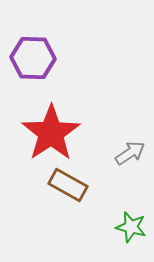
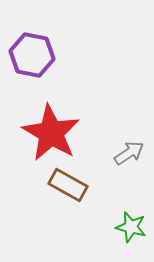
purple hexagon: moved 1 px left, 3 px up; rotated 9 degrees clockwise
red star: rotated 8 degrees counterclockwise
gray arrow: moved 1 px left
